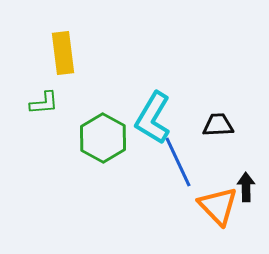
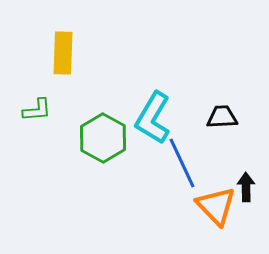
yellow rectangle: rotated 9 degrees clockwise
green L-shape: moved 7 px left, 7 px down
black trapezoid: moved 4 px right, 8 px up
blue line: moved 4 px right, 1 px down
orange triangle: moved 2 px left
